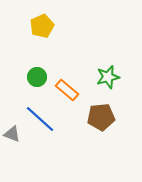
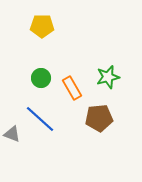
yellow pentagon: rotated 25 degrees clockwise
green circle: moved 4 px right, 1 px down
orange rectangle: moved 5 px right, 2 px up; rotated 20 degrees clockwise
brown pentagon: moved 2 px left, 1 px down
